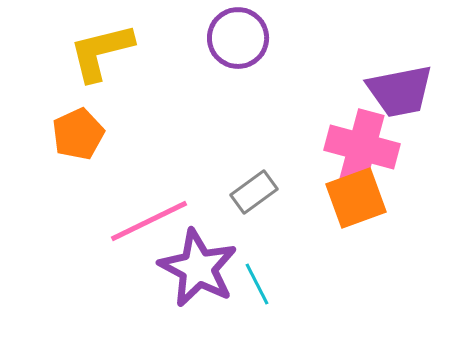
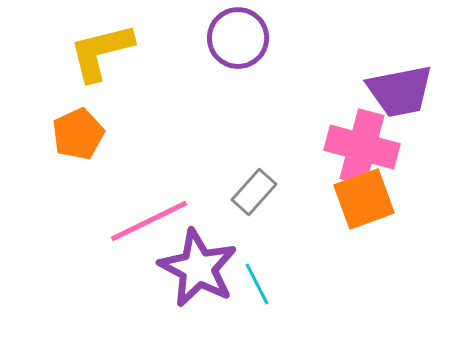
gray rectangle: rotated 12 degrees counterclockwise
orange square: moved 8 px right, 1 px down
